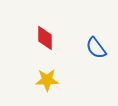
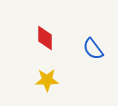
blue semicircle: moved 3 px left, 1 px down
